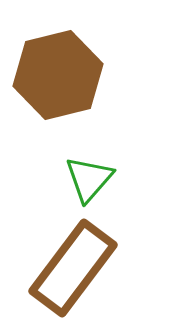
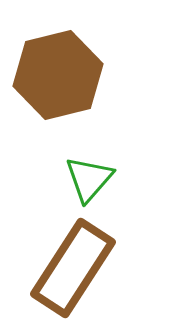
brown rectangle: rotated 4 degrees counterclockwise
